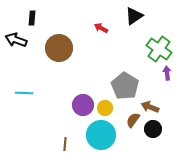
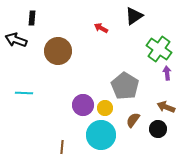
brown circle: moved 1 px left, 3 px down
brown arrow: moved 16 px right
black circle: moved 5 px right
brown line: moved 3 px left, 3 px down
